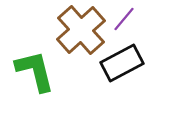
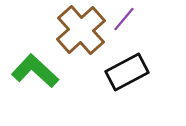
black rectangle: moved 5 px right, 9 px down
green L-shape: rotated 33 degrees counterclockwise
